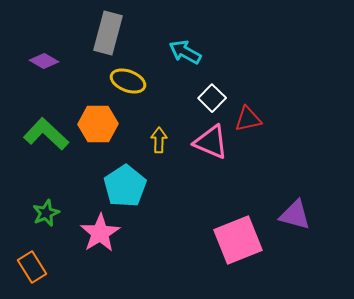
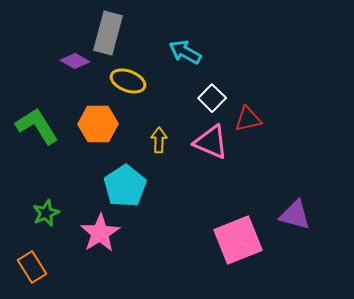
purple diamond: moved 31 px right
green L-shape: moved 9 px left, 8 px up; rotated 15 degrees clockwise
